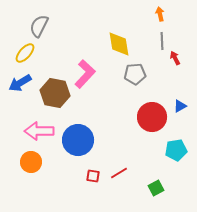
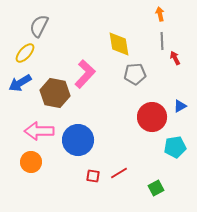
cyan pentagon: moved 1 px left, 3 px up
